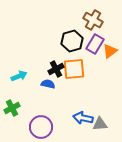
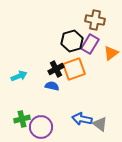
brown cross: moved 2 px right; rotated 18 degrees counterclockwise
purple rectangle: moved 5 px left
orange triangle: moved 1 px right, 2 px down
orange square: rotated 15 degrees counterclockwise
blue semicircle: moved 4 px right, 2 px down
green cross: moved 10 px right, 11 px down; rotated 14 degrees clockwise
blue arrow: moved 1 px left, 1 px down
gray triangle: rotated 42 degrees clockwise
